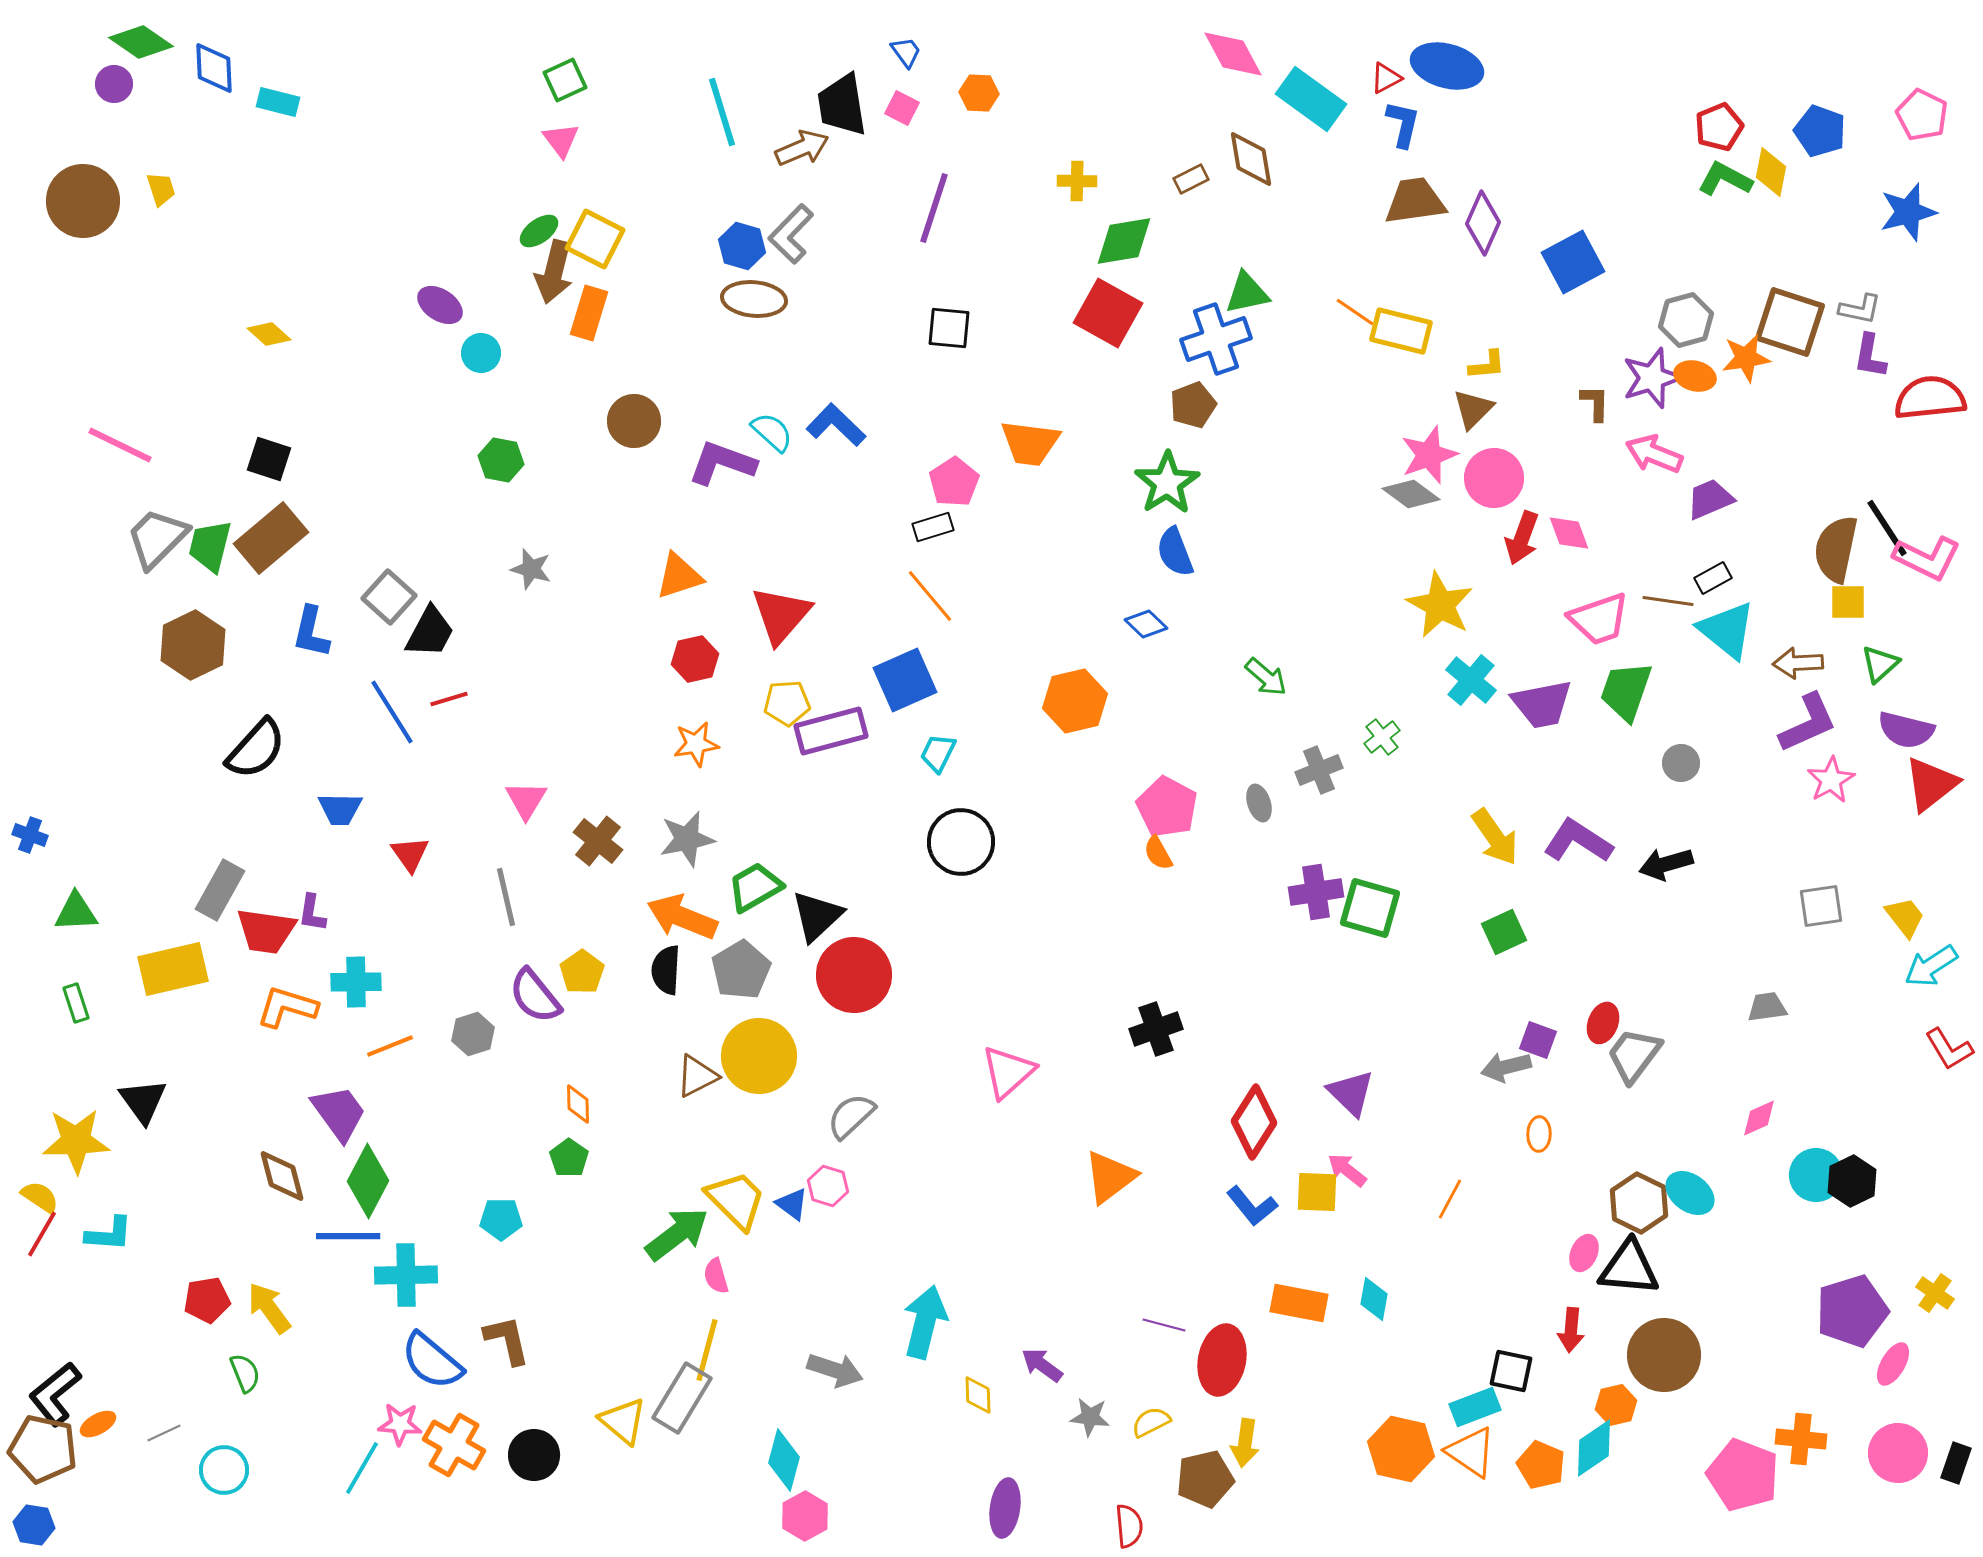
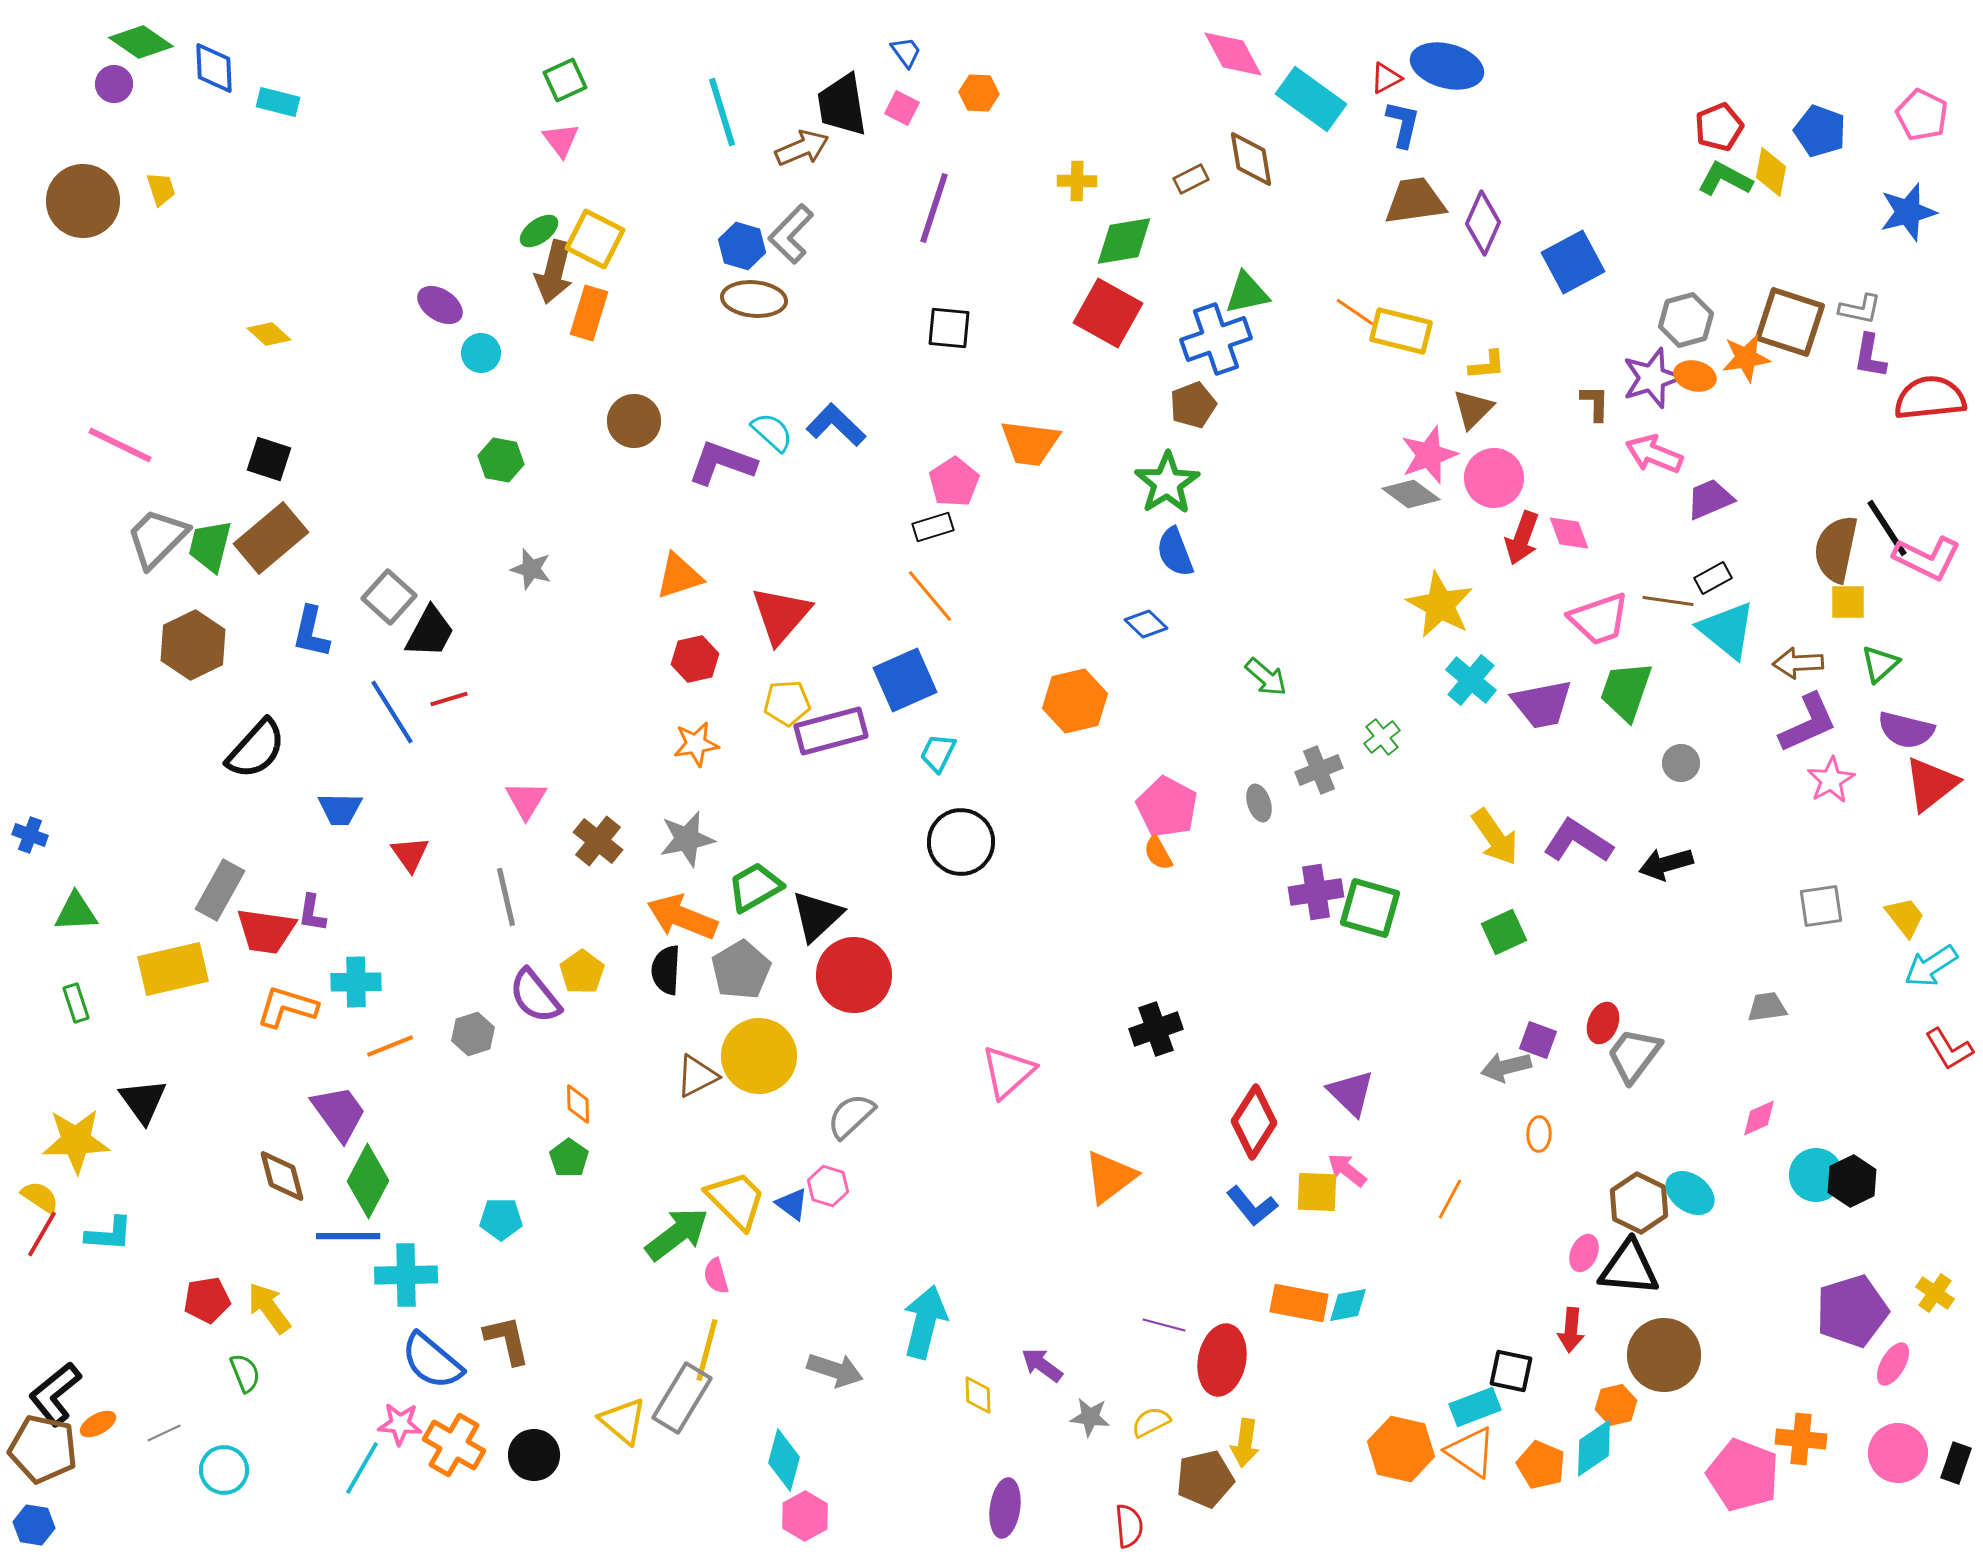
cyan diamond at (1374, 1299): moved 26 px left, 6 px down; rotated 69 degrees clockwise
